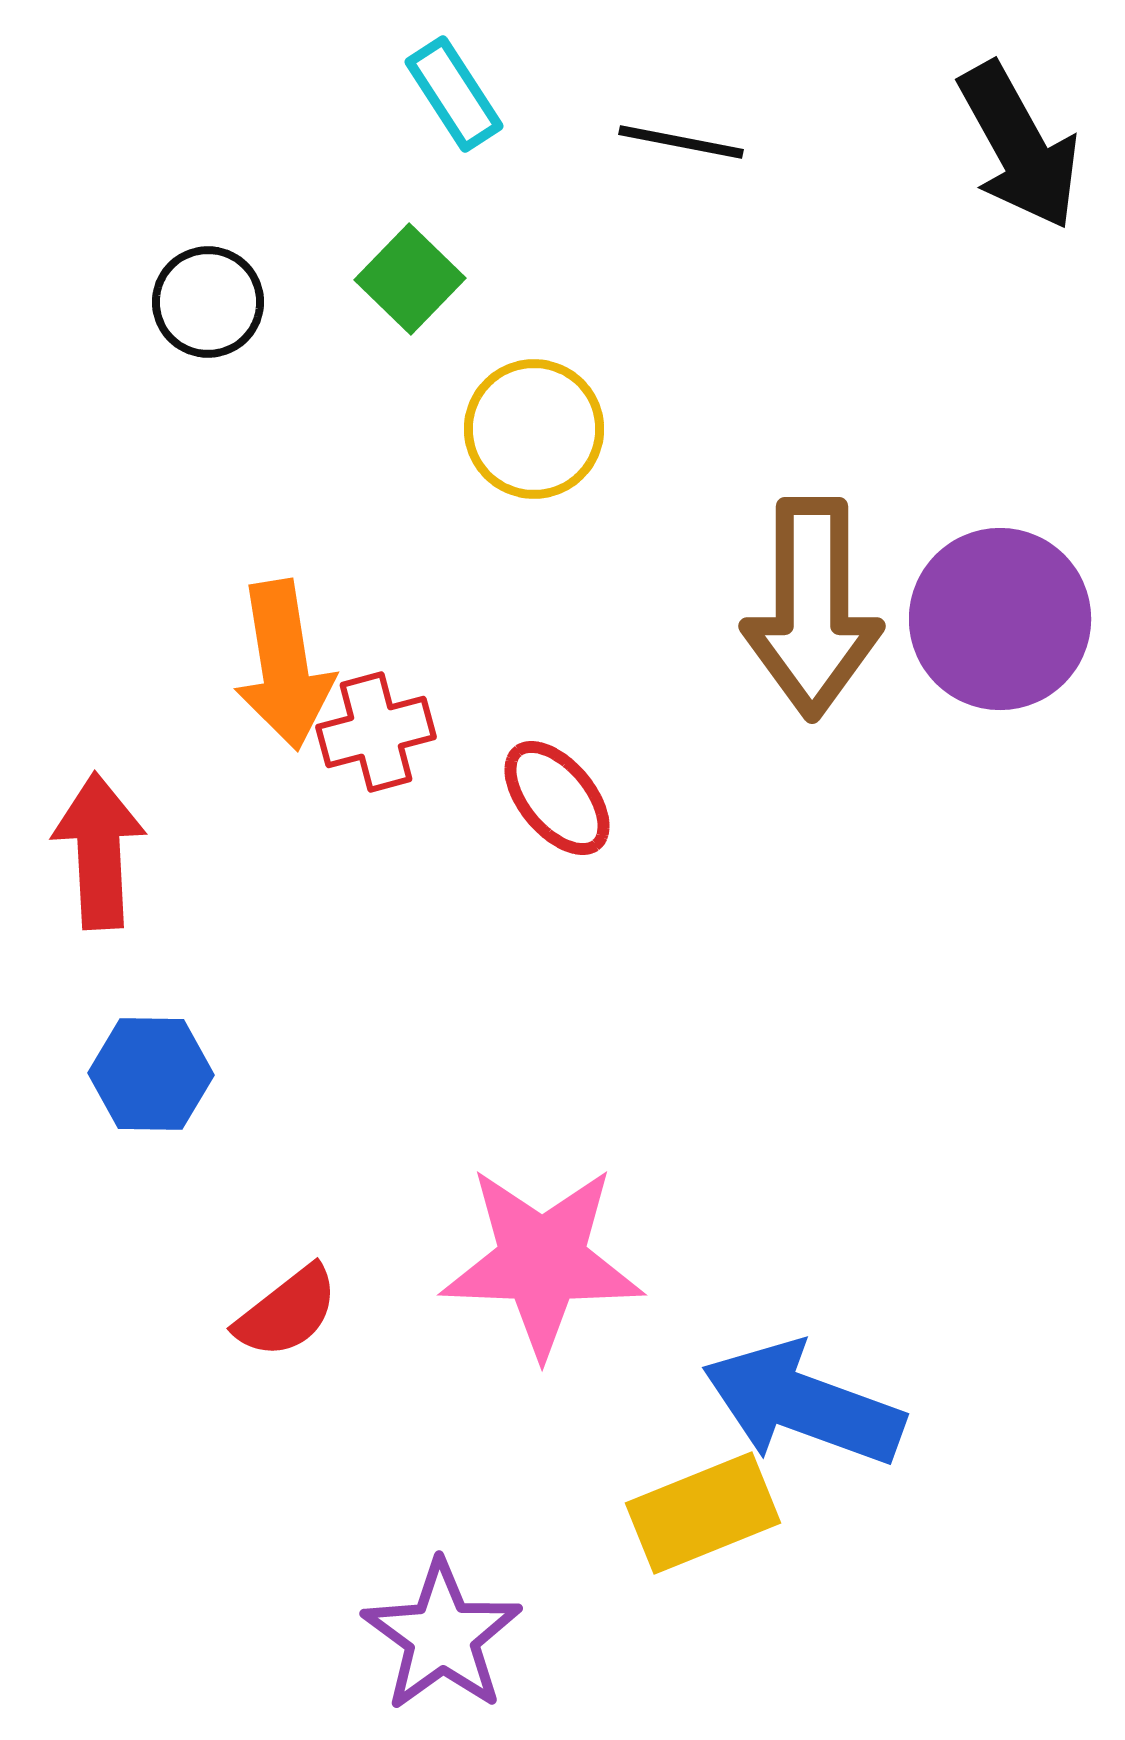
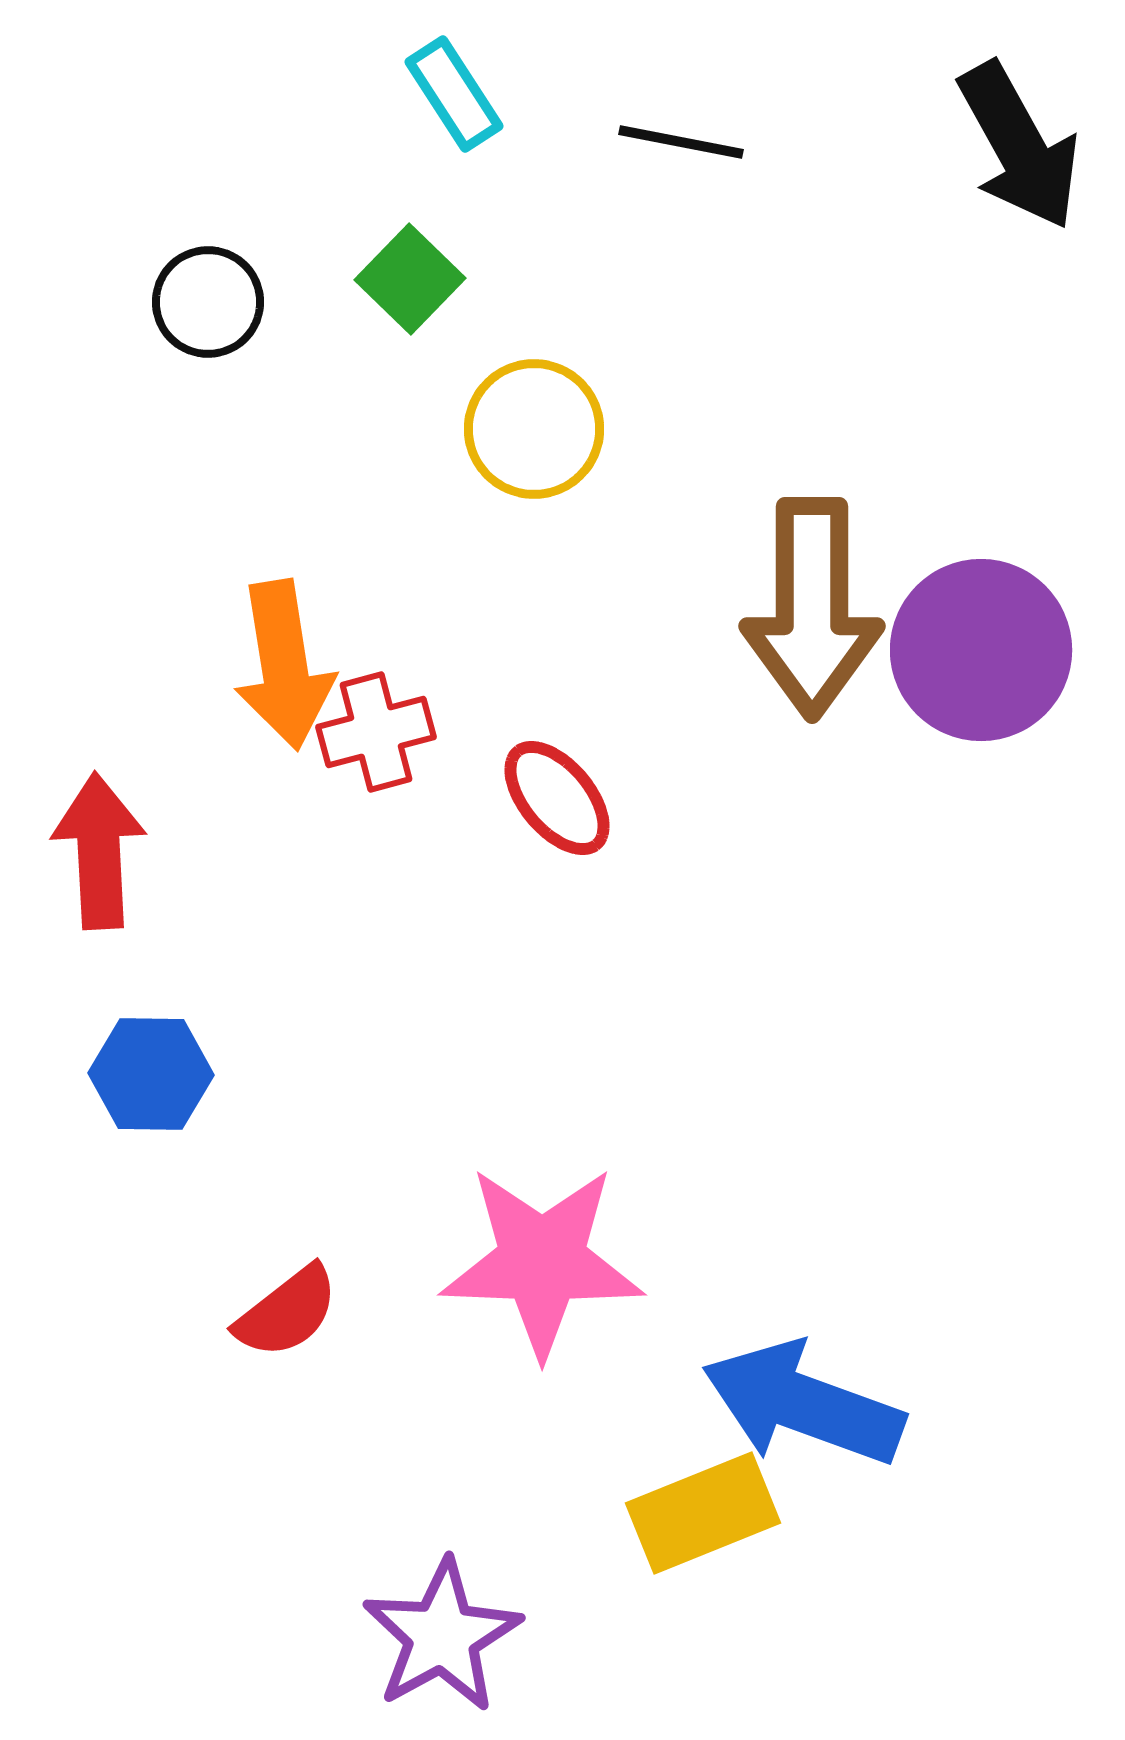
purple circle: moved 19 px left, 31 px down
purple star: rotated 7 degrees clockwise
